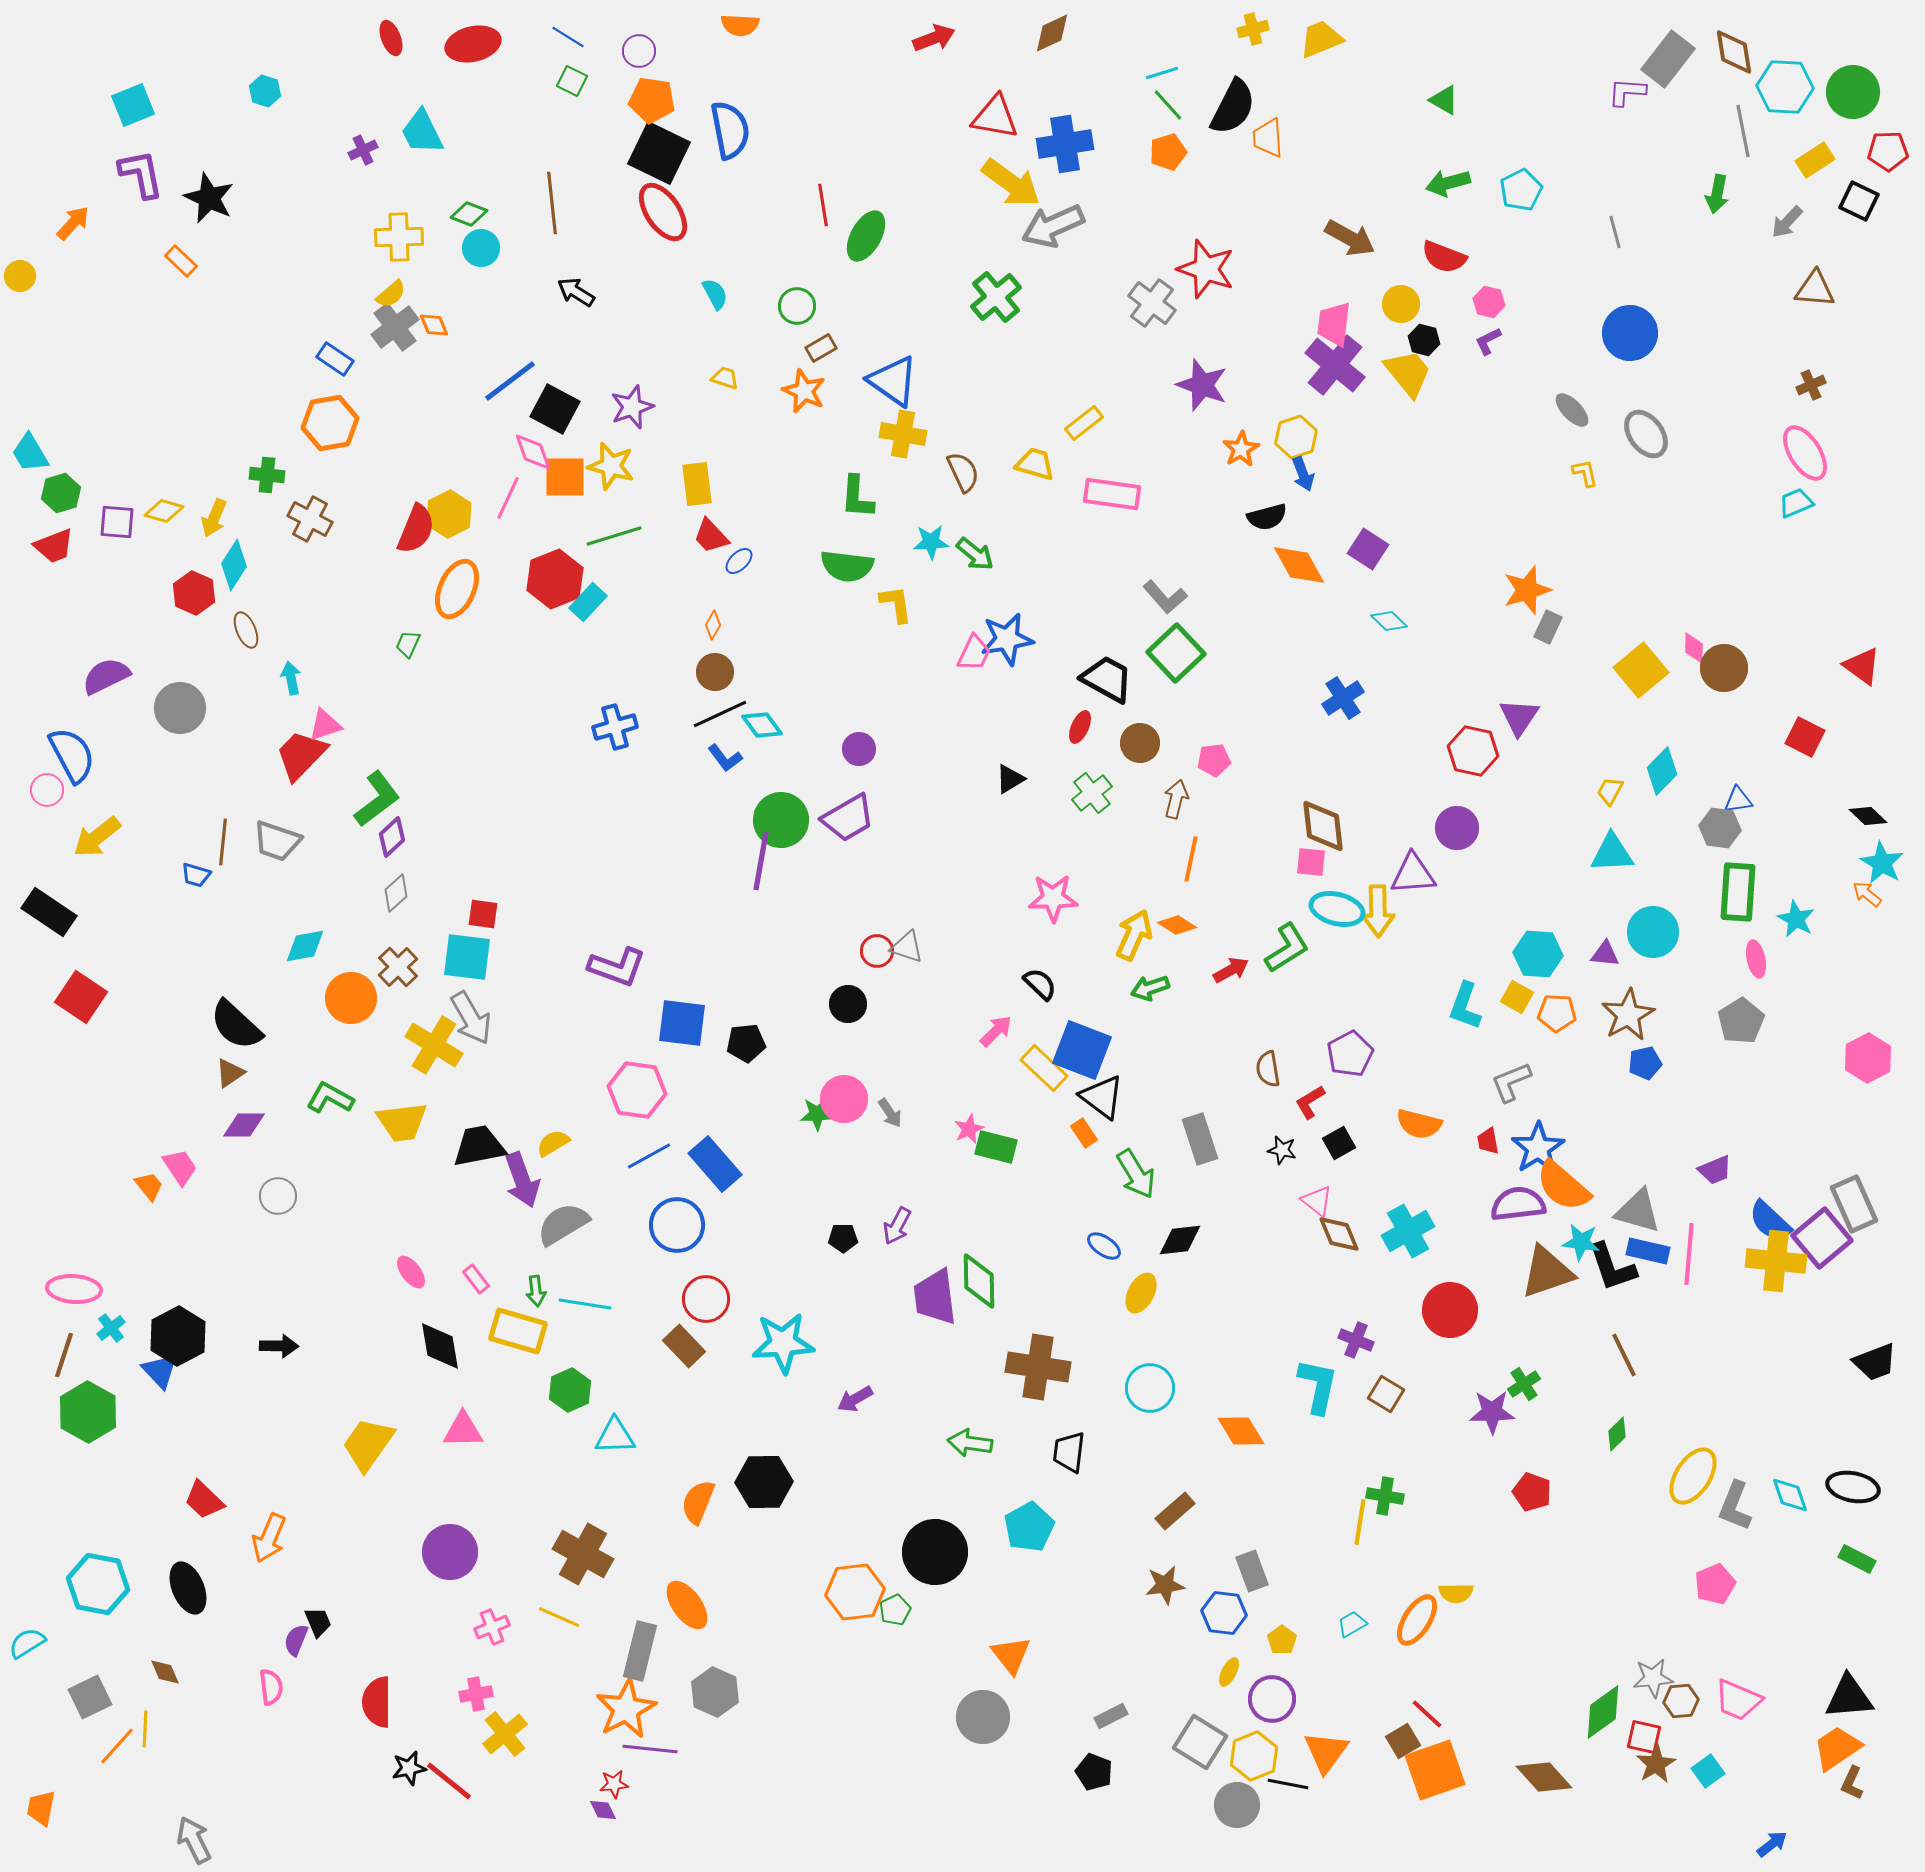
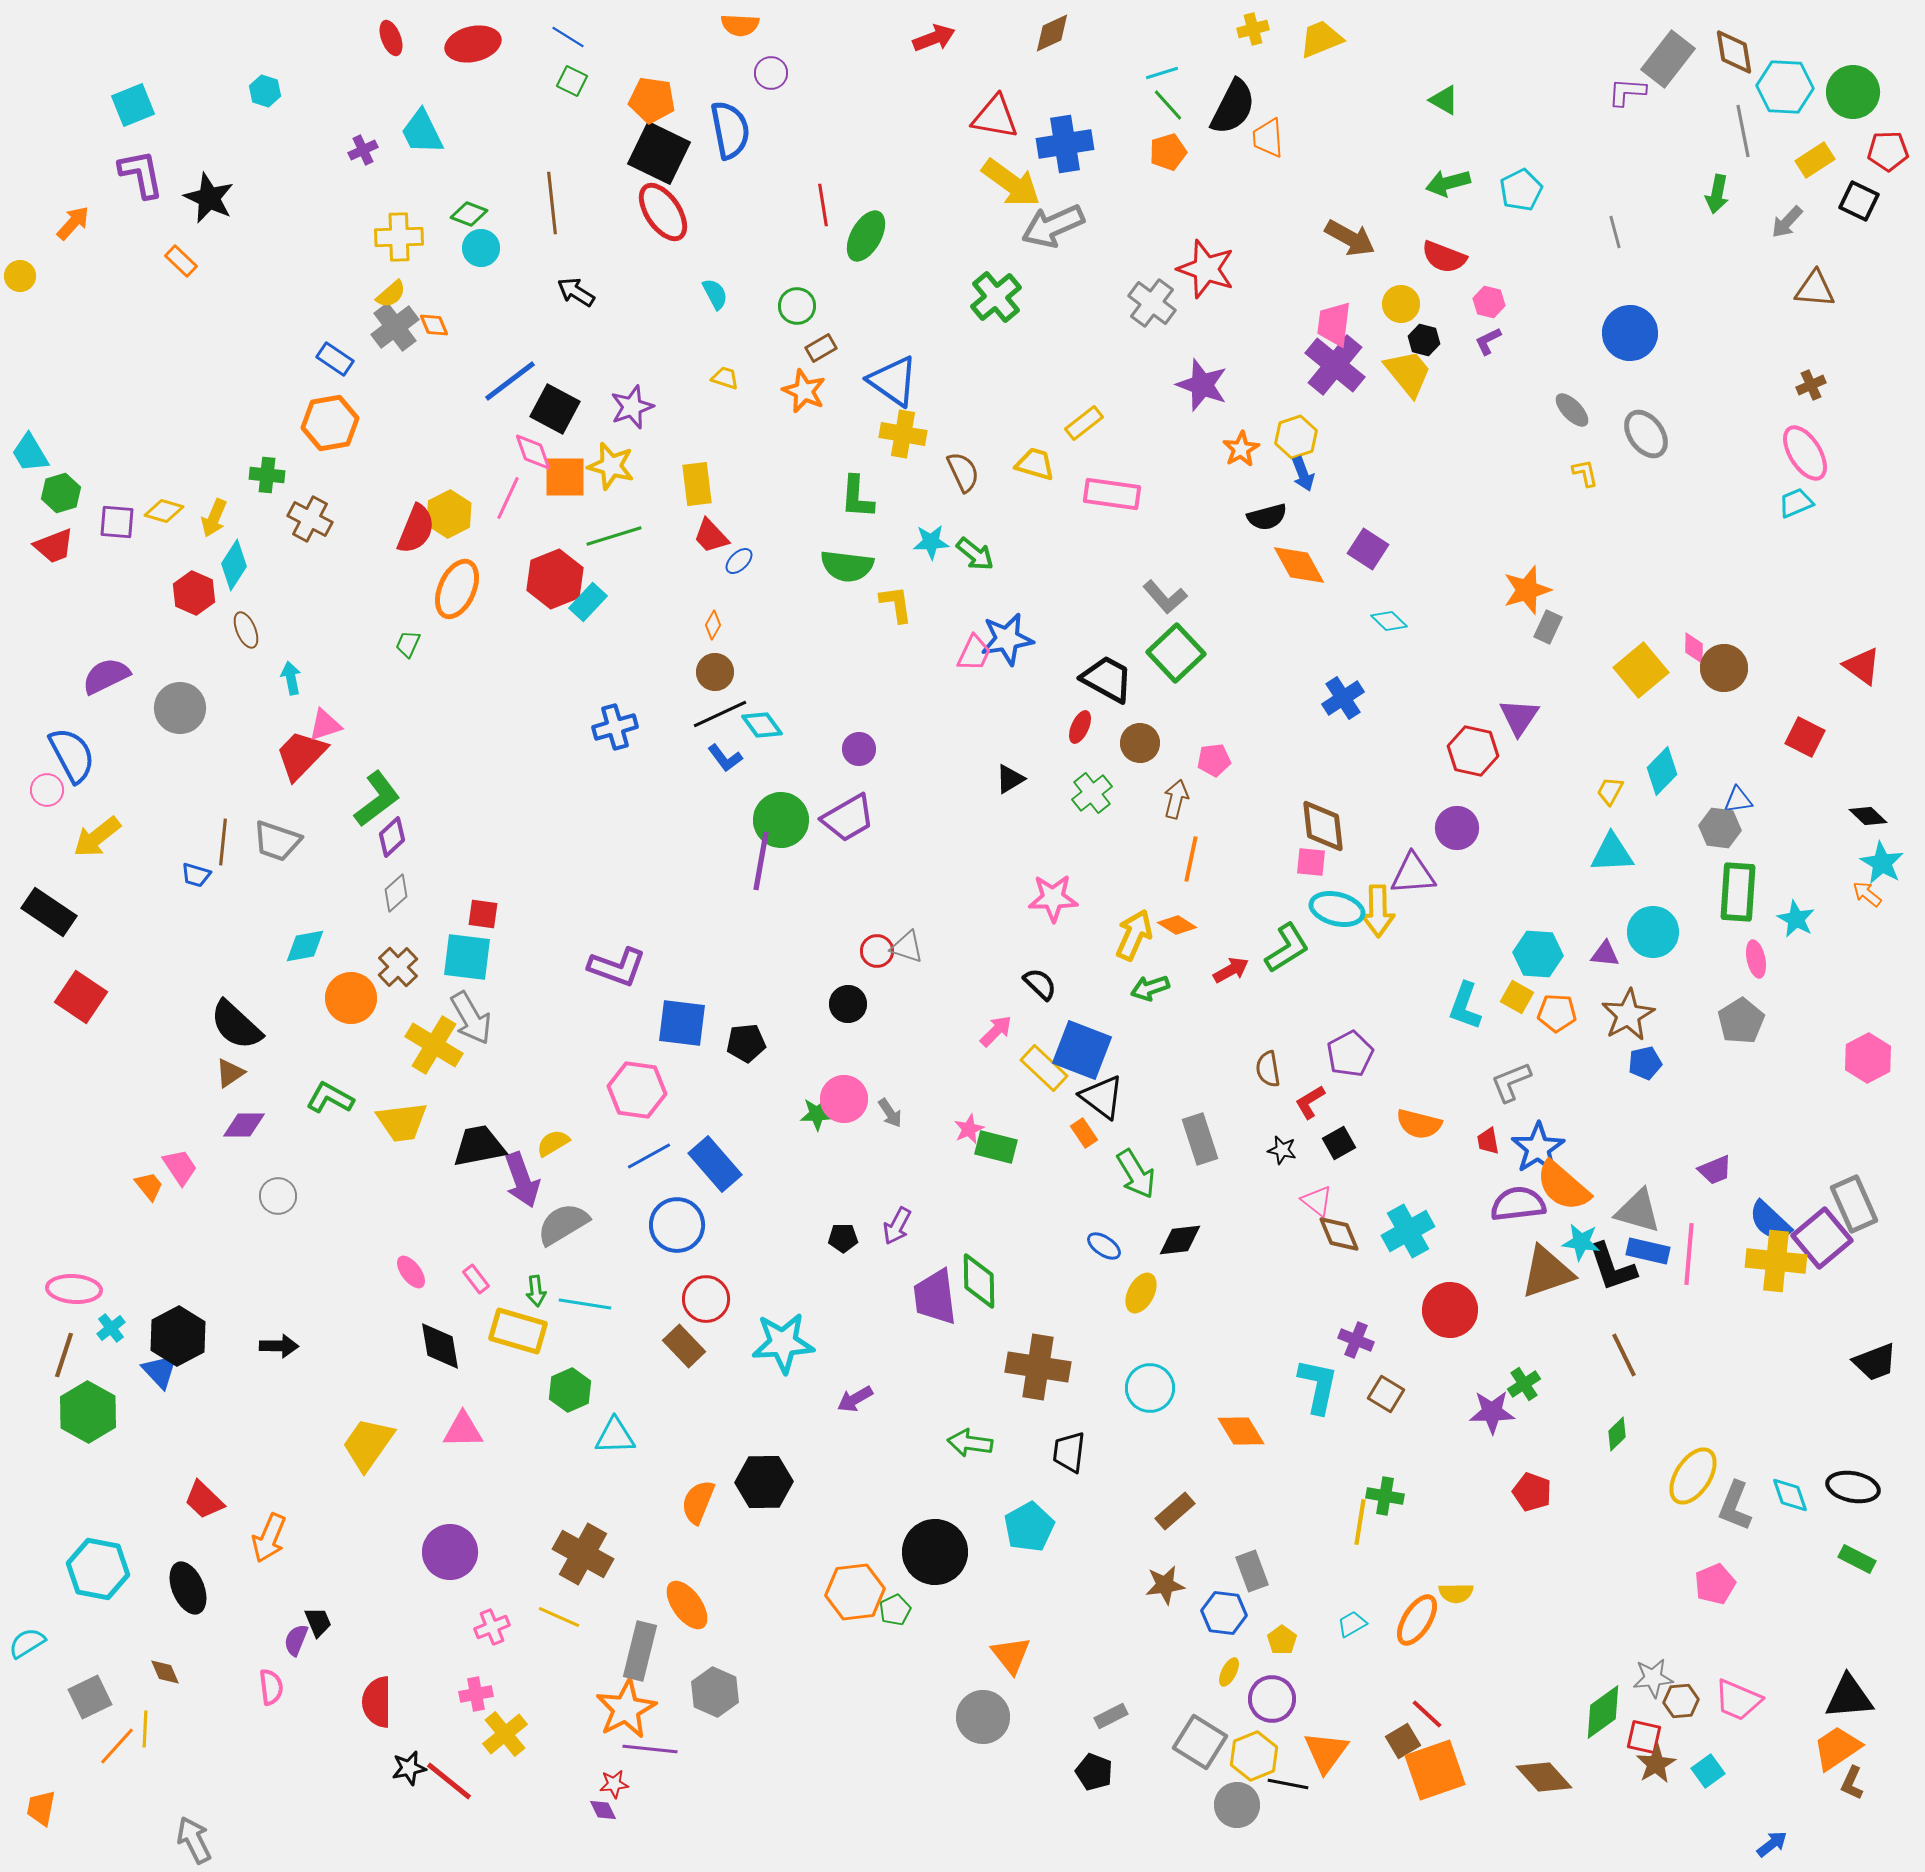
purple circle at (639, 51): moved 132 px right, 22 px down
cyan hexagon at (98, 1584): moved 15 px up
